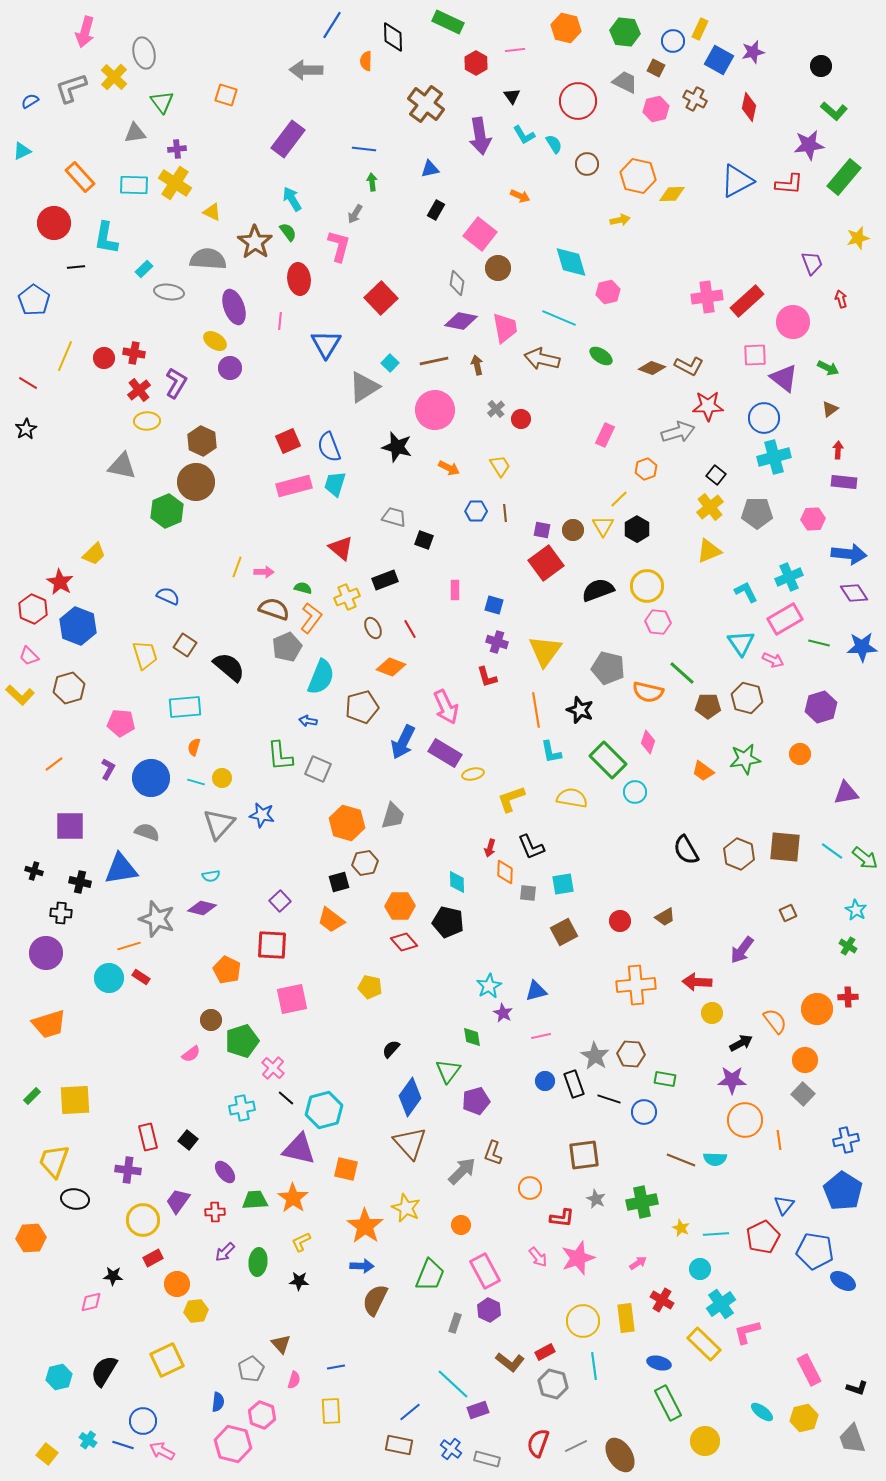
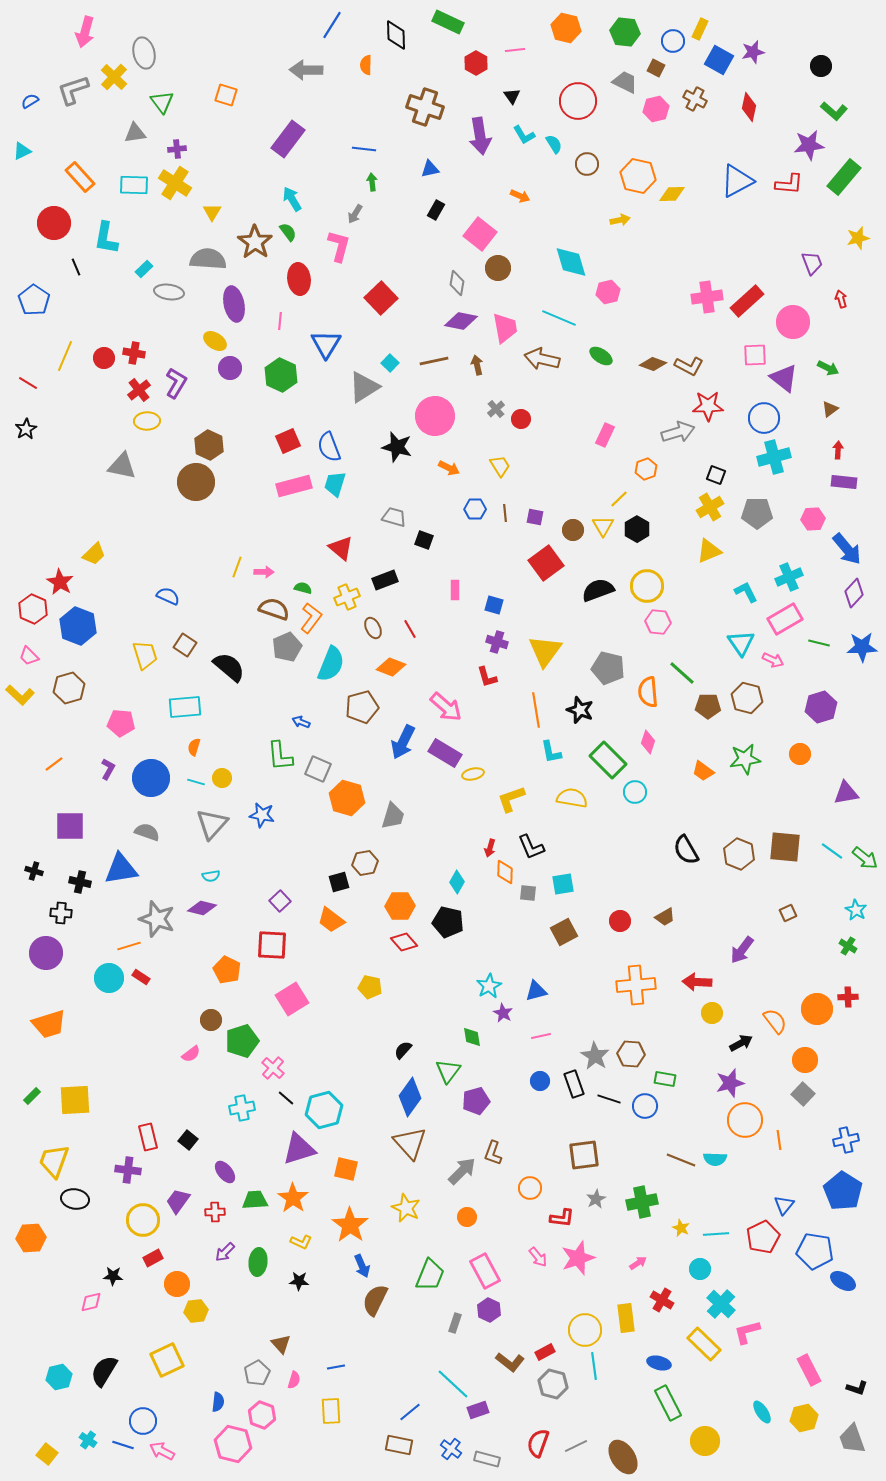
black diamond at (393, 37): moved 3 px right, 2 px up
orange semicircle at (366, 61): moved 4 px down
gray L-shape at (71, 88): moved 2 px right, 2 px down
brown cross at (426, 104): moved 1 px left, 3 px down; rotated 18 degrees counterclockwise
yellow triangle at (212, 212): rotated 36 degrees clockwise
black line at (76, 267): rotated 72 degrees clockwise
purple ellipse at (234, 307): moved 3 px up; rotated 8 degrees clockwise
brown diamond at (652, 368): moved 1 px right, 4 px up
pink circle at (435, 410): moved 6 px down
brown hexagon at (202, 441): moved 7 px right, 4 px down
black square at (716, 475): rotated 18 degrees counterclockwise
yellow cross at (710, 507): rotated 8 degrees clockwise
green hexagon at (167, 511): moved 114 px right, 136 px up; rotated 12 degrees counterclockwise
blue hexagon at (476, 511): moved 1 px left, 2 px up
purple square at (542, 530): moved 7 px left, 13 px up
blue arrow at (849, 554): moved 2 px left, 5 px up; rotated 44 degrees clockwise
purple diamond at (854, 593): rotated 76 degrees clockwise
cyan semicircle at (321, 677): moved 10 px right, 13 px up
orange semicircle at (648, 692): rotated 72 degrees clockwise
pink arrow at (446, 707): rotated 24 degrees counterclockwise
blue arrow at (308, 721): moved 7 px left, 1 px down; rotated 12 degrees clockwise
orange hexagon at (347, 823): moved 25 px up
gray triangle at (219, 824): moved 7 px left
cyan diamond at (457, 882): rotated 30 degrees clockwise
pink square at (292, 999): rotated 20 degrees counterclockwise
black semicircle at (391, 1049): moved 12 px right, 1 px down
purple star at (732, 1080): moved 2 px left, 3 px down; rotated 16 degrees counterclockwise
blue circle at (545, 1081): moved 5 px left
blue circle at (644, 1112): moved 1 px right, 6 px up
purple triangle at (299, 1149): rotated 30 degrees counterclockwise
gray star at (596, 1199): rotated 18 degrees clockwise
orange circle at (461, 1225): moved 6 px right, 8 px up
orange star at (365, 1226): moved 15 px left, 1 px up
yellow L-shape at (301, 1242): rotated 130 degrees counterclockwise
blue arrow at (362, 1266): rotated 65 degrees clockwise
cyan cross at (721, 1304): rotated 12 degrees counterclockwise
yellow circle at (583, 1321): moved 2 px right, 9 px down
gray pentagon at (251, 1369): moved 6 px right, 4 px down
cyan ellipse at (762, 1412): rotated 20 degrees clockwise
brown ellipse at (620, 1455): moved 3 px right, 2 px down
